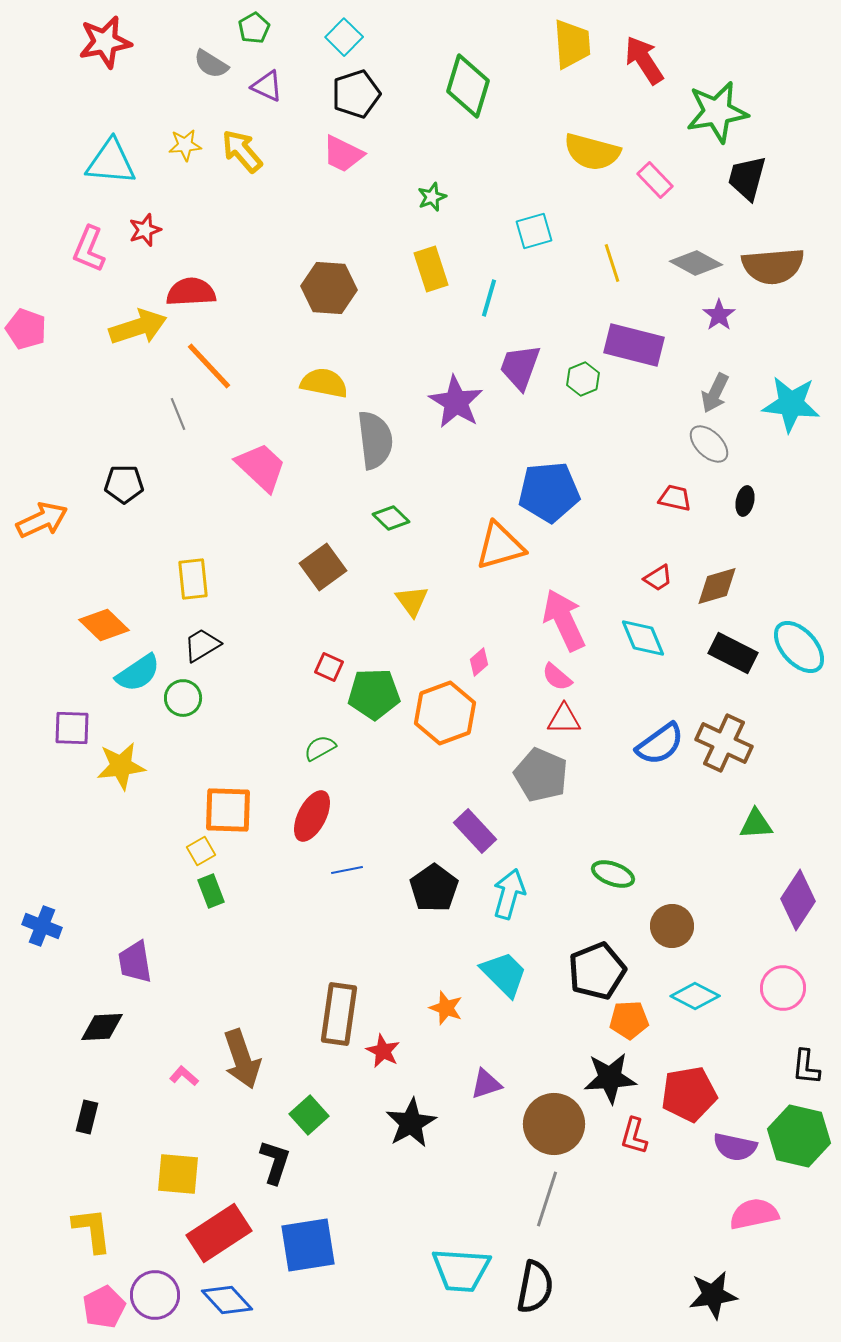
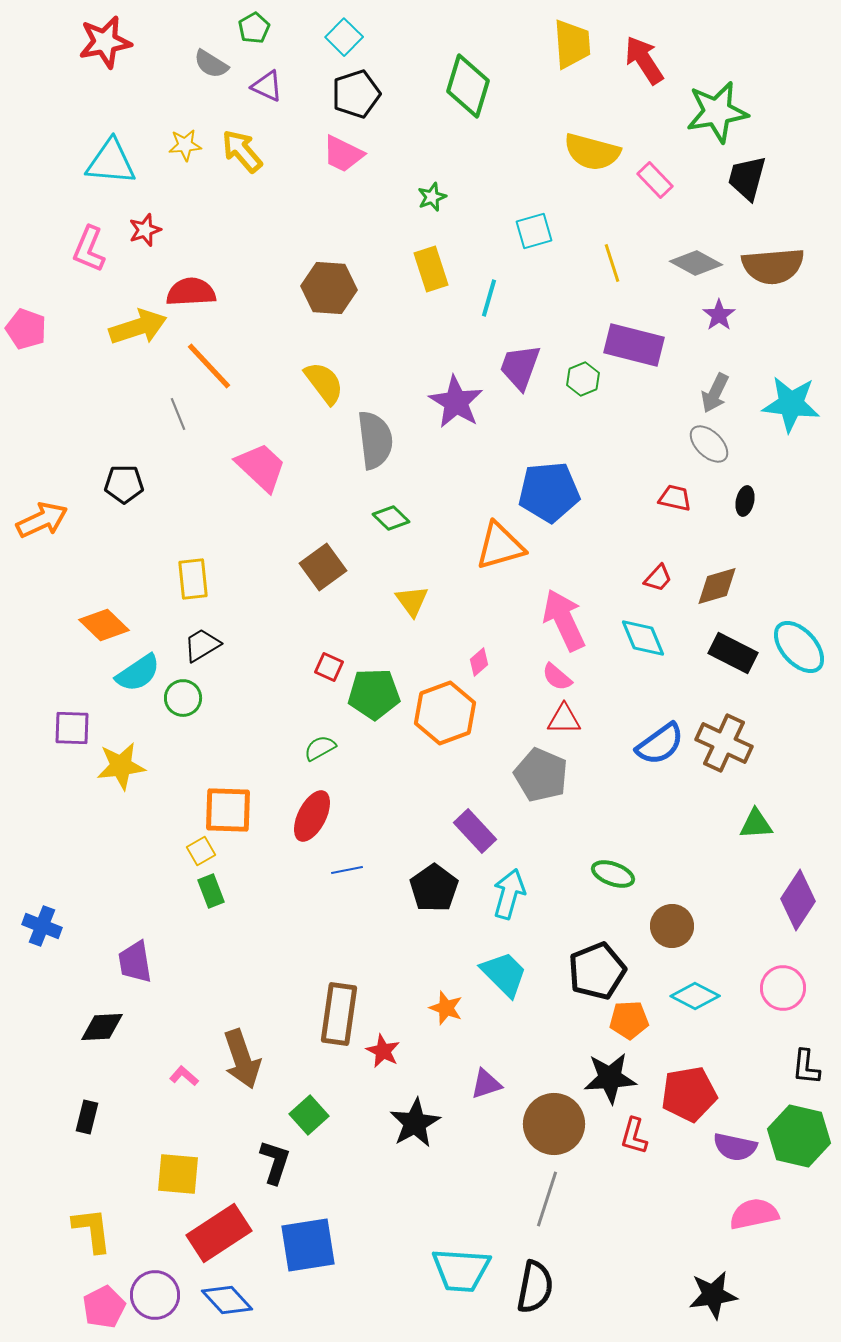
yellow semicircle at (324, 383): rotated 42 degrees clockwise
red trapezoid at (658, 578): rotated 16 degrees counterclockwise
black star at (411, 1123): moved 4 px right
